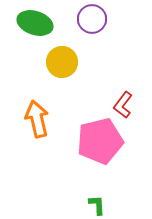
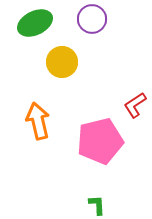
green ellipse: rotated 44 degrees counterclockwise
red L-shape: moved 12 px right; rotated 20 degrees clockwise
orange arrow: moved 1 px right, 2 px down
